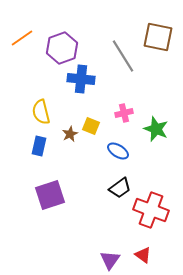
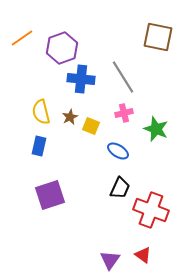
gray line: moved 21 px down
brown star: moved 17 px up
black trapezoid: rotated 30 degrees counterclockwise
